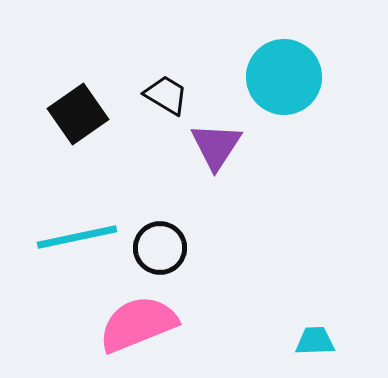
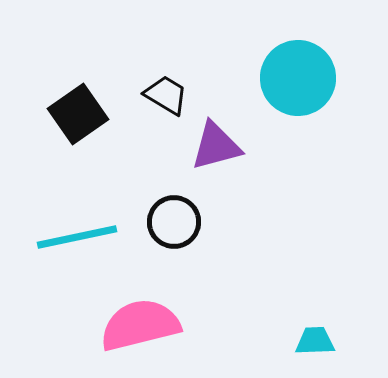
cyan circle: moved 14 px right, 1 px down
purple triangle: rotated 42 degrees clockwise
black circle: moved 14 px right, 26 px up
pink semicircle: moved 2 px right, 1 px down; rotated 8 degrees clockwise
